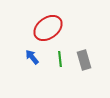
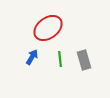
blue arrow: rotated 70 degrees clockwise
